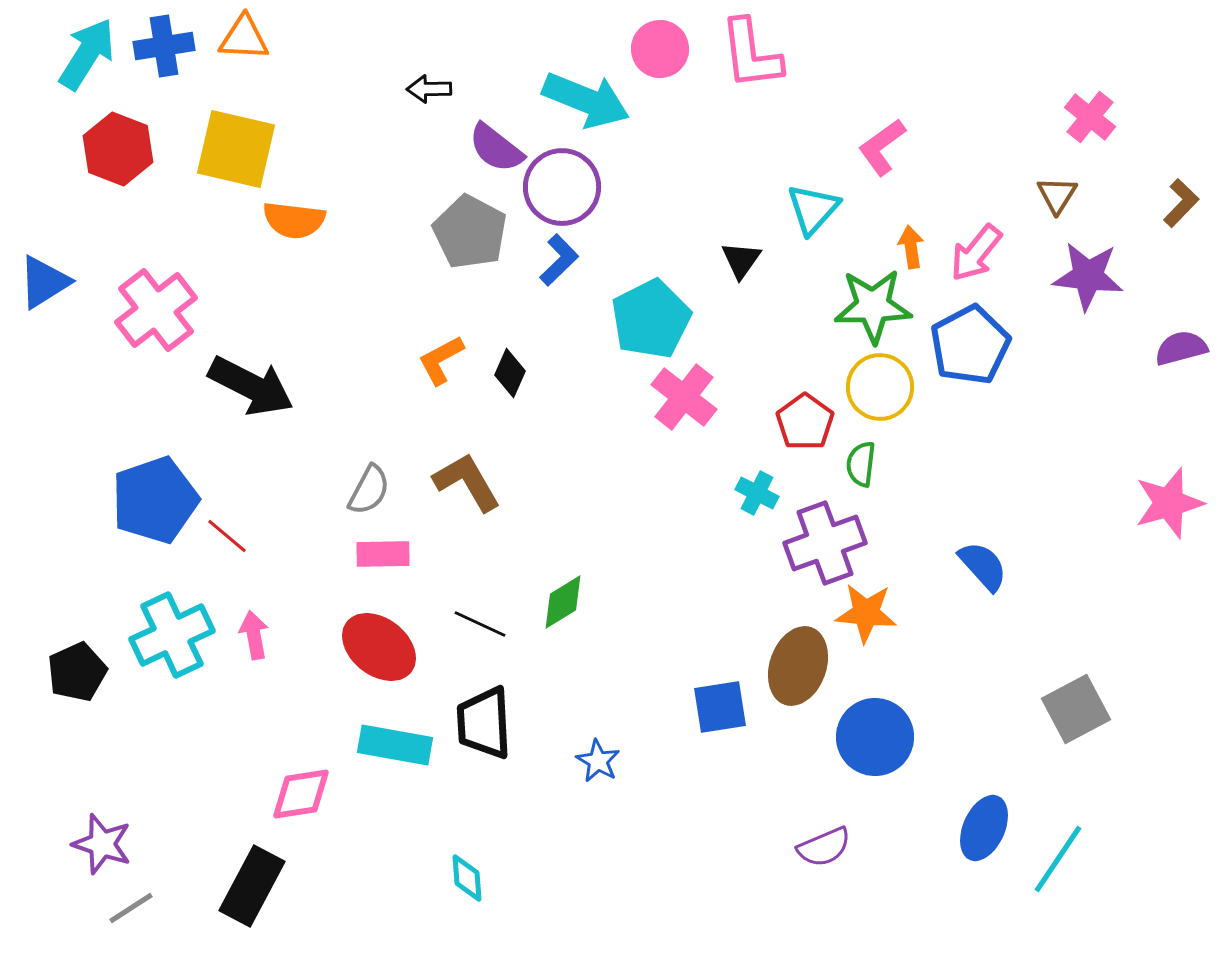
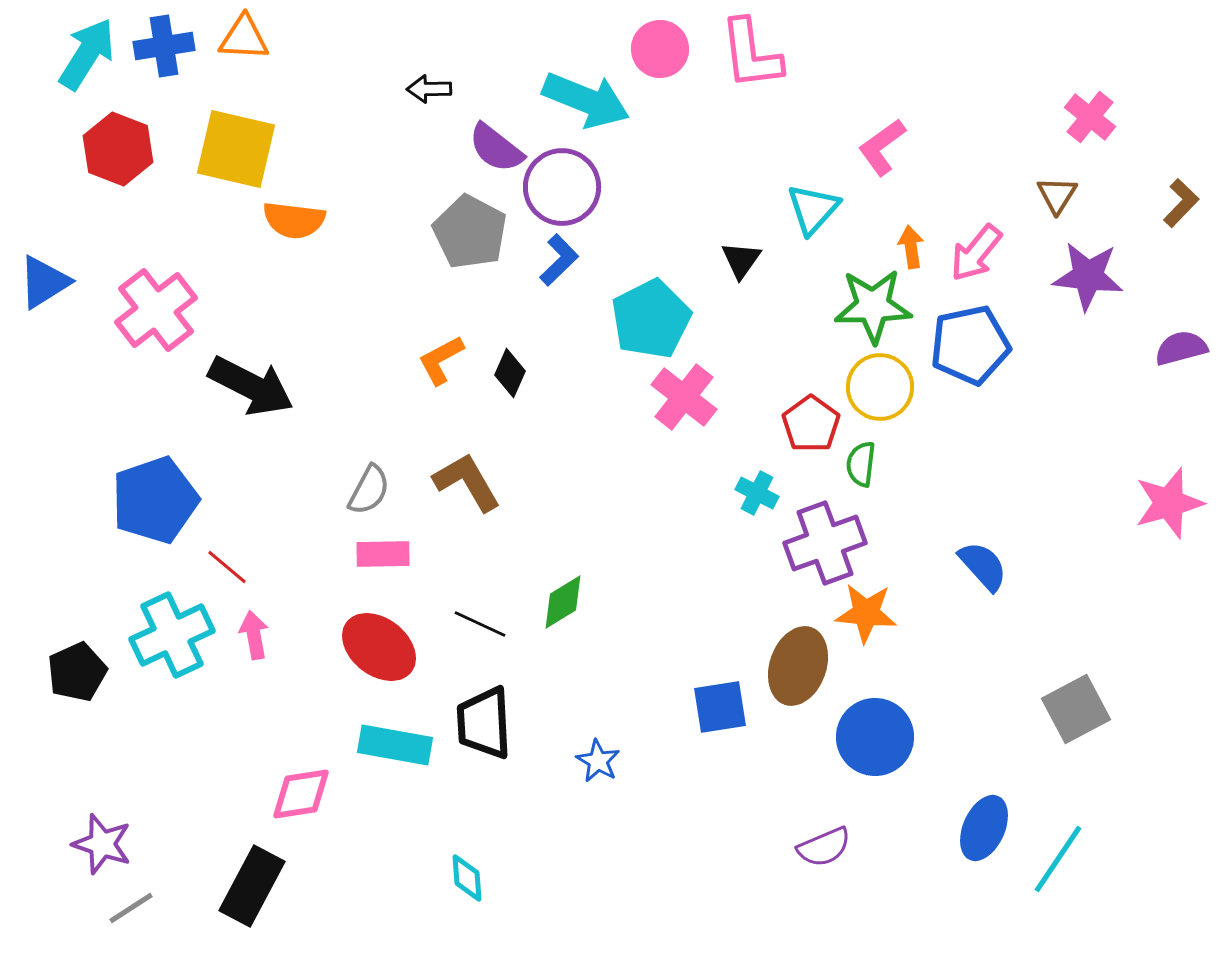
blue pentagon at (970, 345): rotated 16 degrees clockwise
red pentagon at (805, 422): moved 6 px right, 2 px down
red line at (227, 536): moved 31 px down
